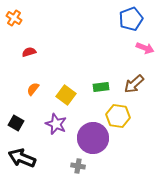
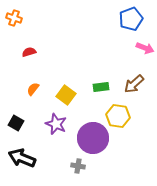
orange cross: rotated 14 degrees counterclockwise
